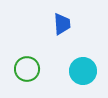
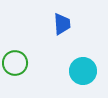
green circle: moved 12 px left, 6 px up
